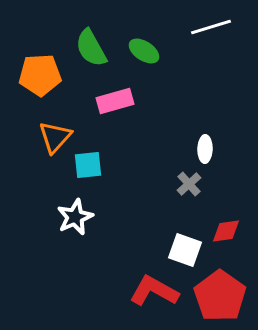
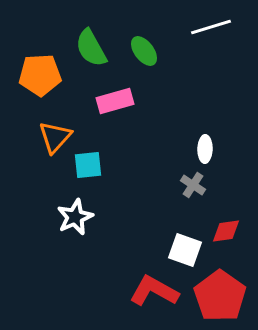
green ellipse: rotated 20 degrees clockwise
gray cross: moved 4 px right, 1 px down; rotated 15 degrees counterclockwise
